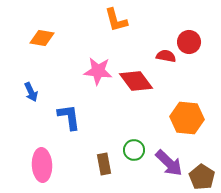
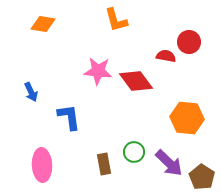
orange diamond: moved 1 px right, 14 px up
green circle: moved 2 px down
